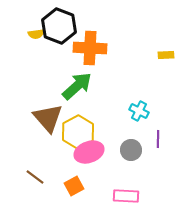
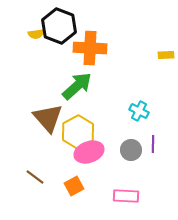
purple line: moved 5 px left, 5 px down
